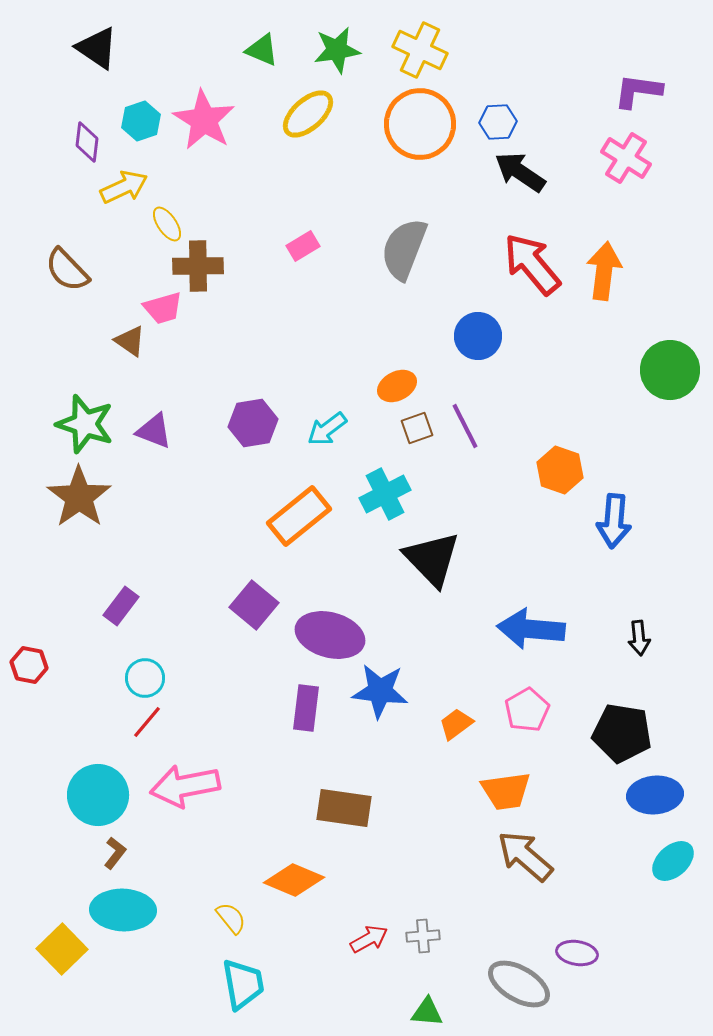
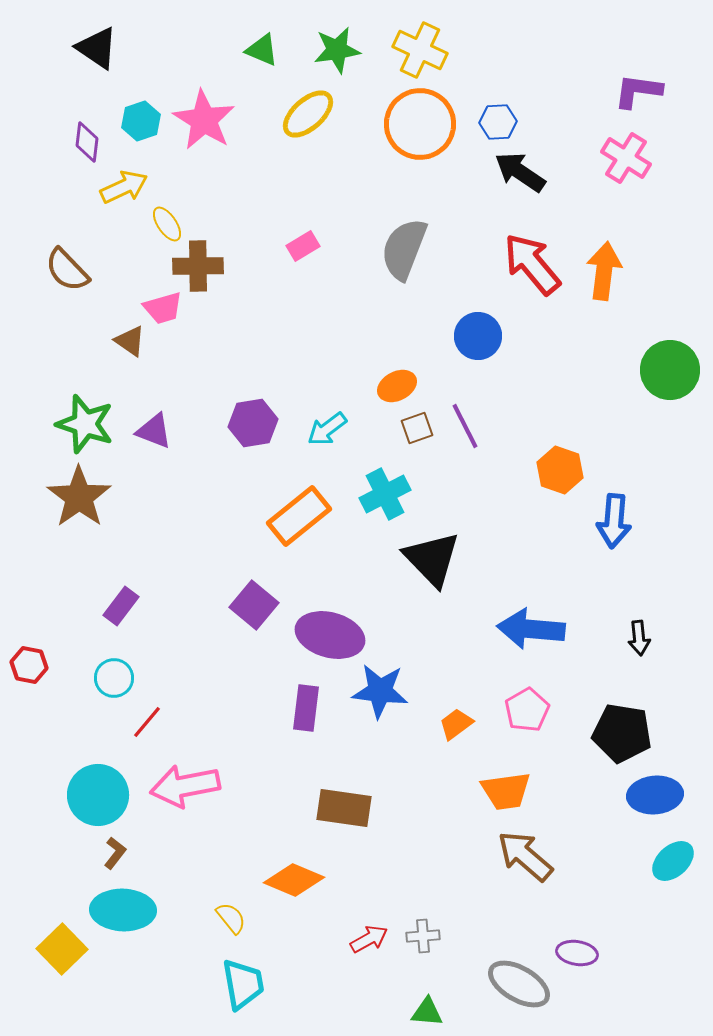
cyan circle at (145, 678): moved 31 px left
